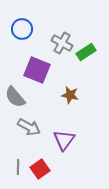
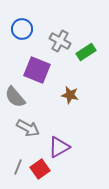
gray cross: moved 2 px left, 2 px up
gray arrow: moved 1 px left, 1 px down
purple triangle: moved 5 px left, 7 px down; rotated 25 degrees clockwise
gray line: rotated 21 degrees clockwise
